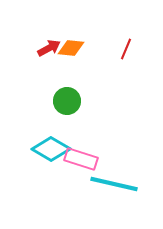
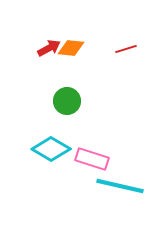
red line: rotated 50 degrees clockwise
pink rectangle: moved 11 px right
cyan line: moved 6 px right, 2 px down
